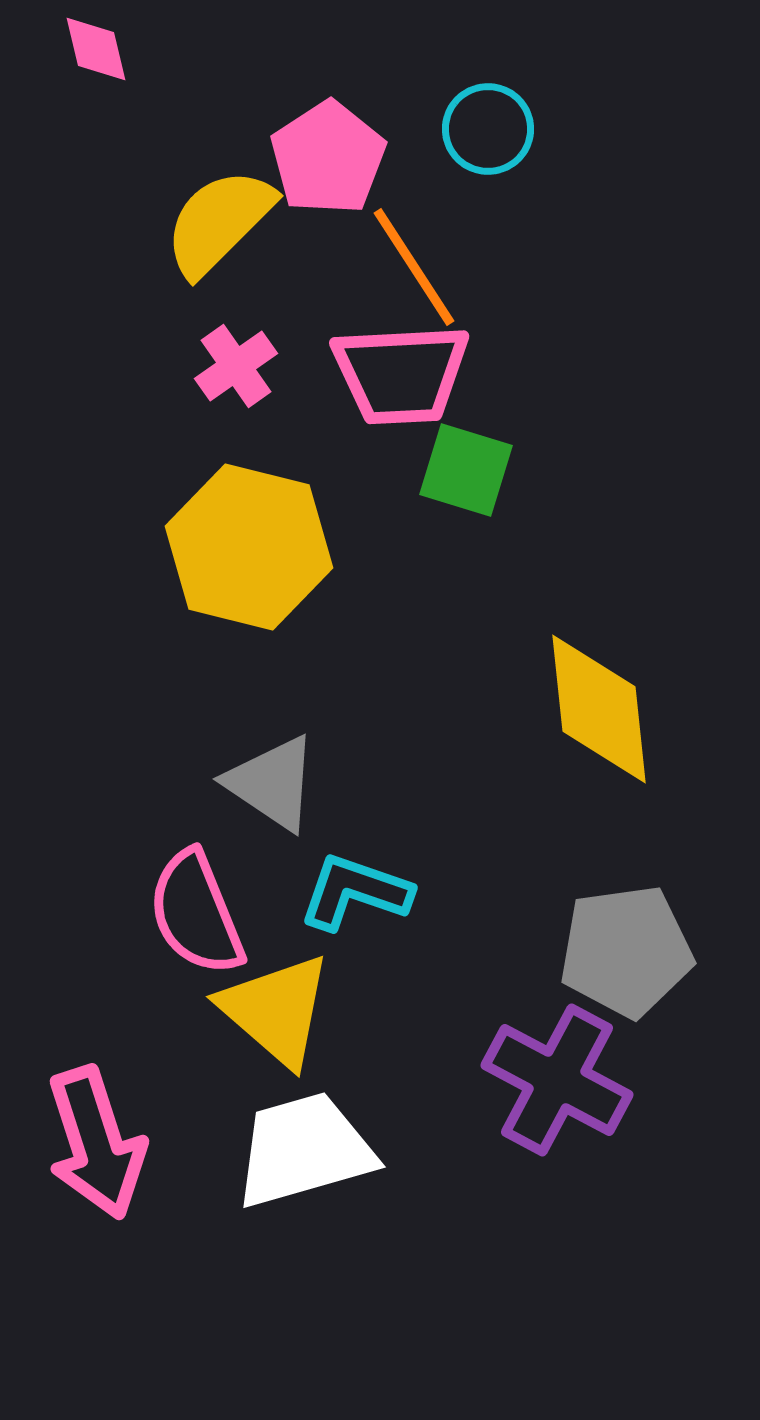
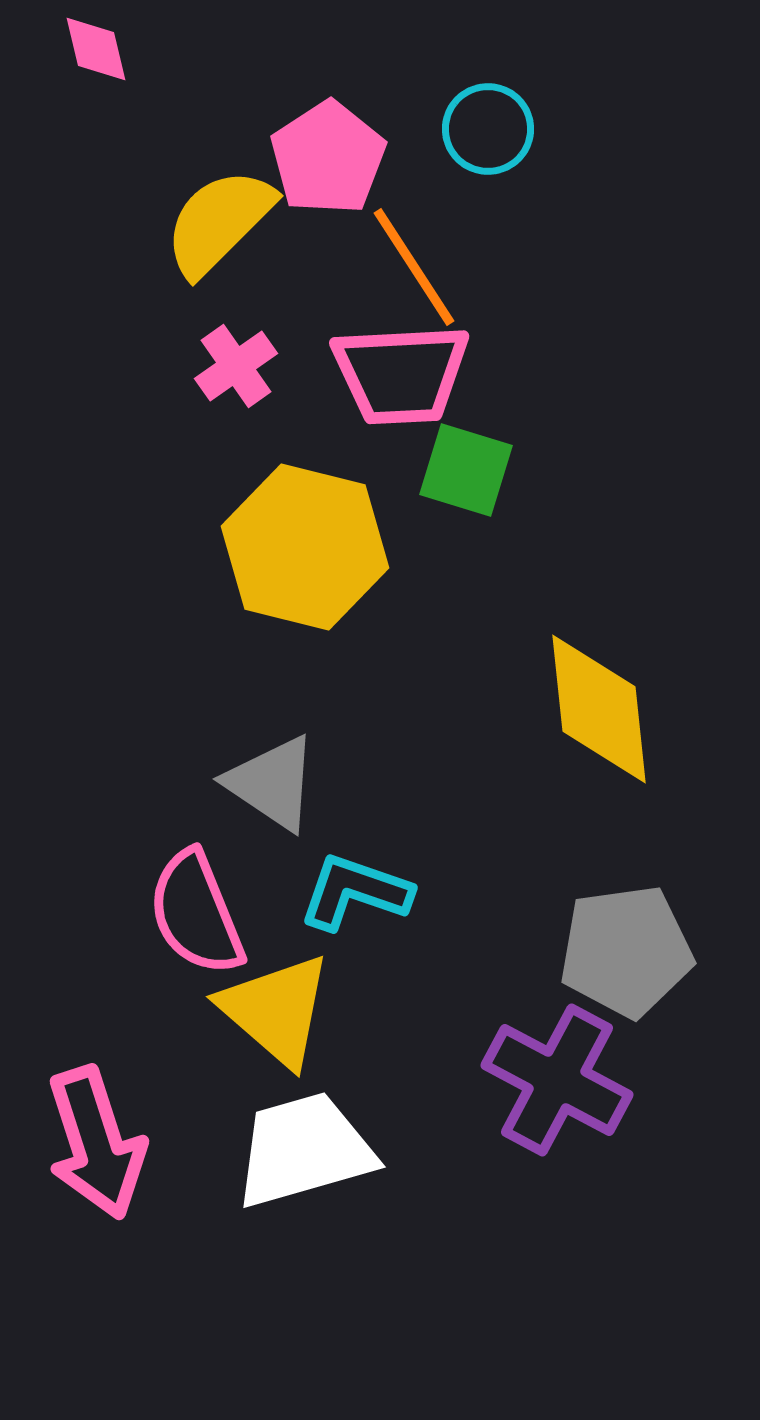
yellow hexagon: moved 56 px right
